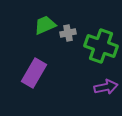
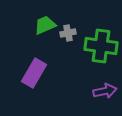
green cross: rotated 12 degrees counterclockwise
purple arrow: moved 1 px left, 4 px down
